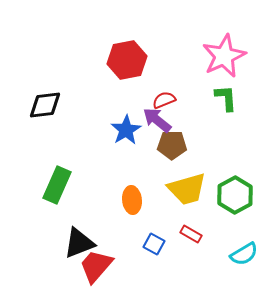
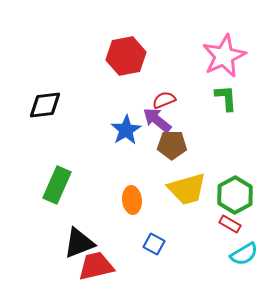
red hexagon: moved 1 px left, 4 px up
red rectangle: moved 39 px right, 10 px up
red trapezoid: rotated 36 degrees clockwise
